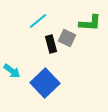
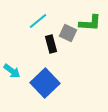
gray square: moved 1 px right, 5 px up
